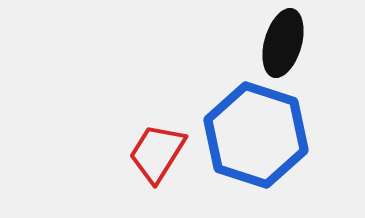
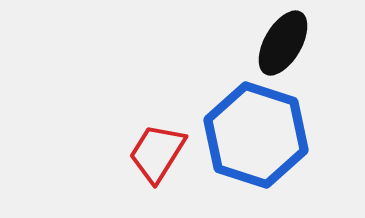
black ellipse: rotated 14 degrees clockwise
